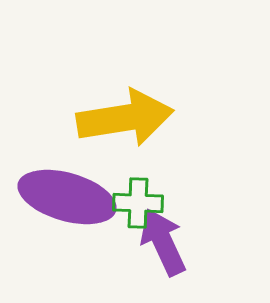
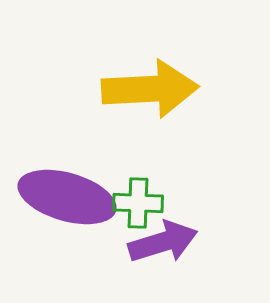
yellow arrow: moved 25 px right, 29 px up; rotated 6 degrees clockwise
purple arrow: rotated 98 degrees clockwise
